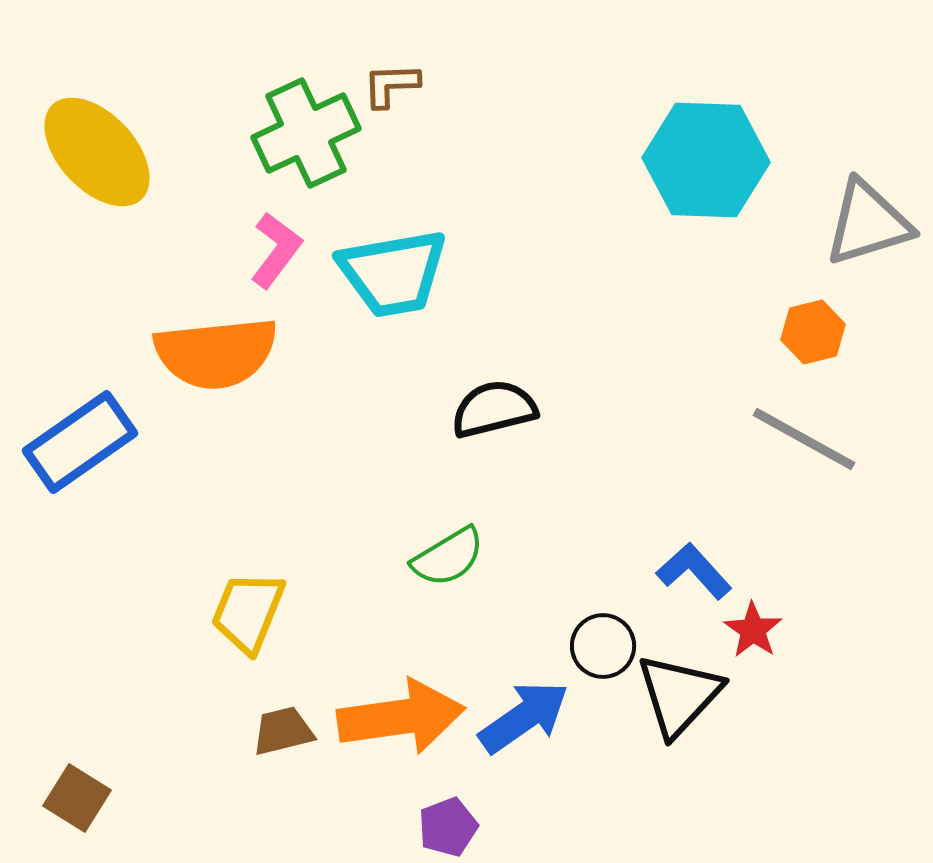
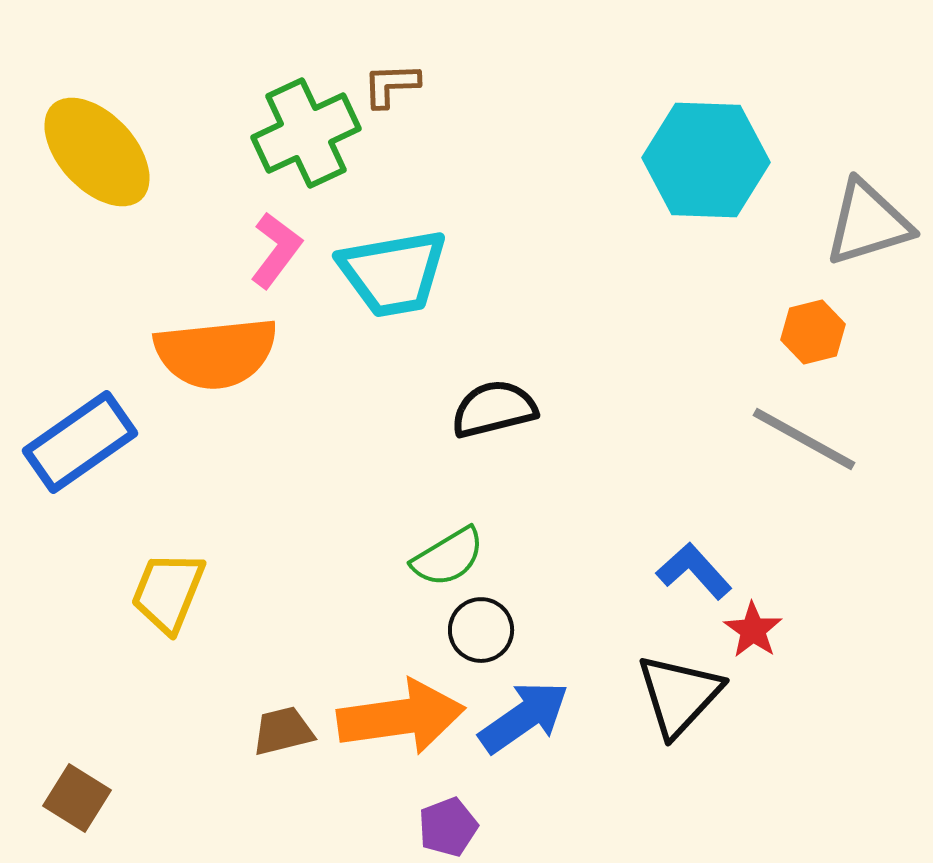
yellow trapezoid: moved 80 px left, 20 px up
black circle: moved 122 px left, 16 px up
